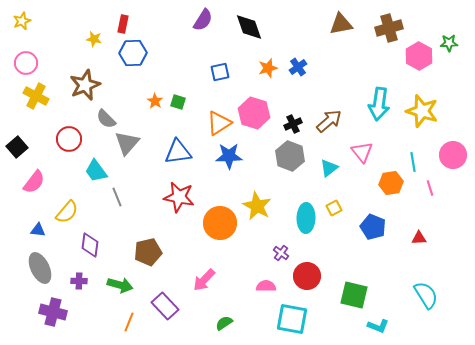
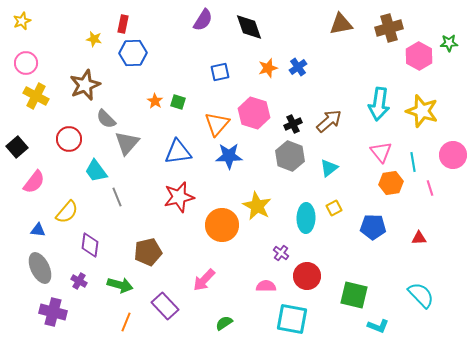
orange triangle at (219, 123): moved 2 px left, 1 px down; rotated 16 degrees counterclockwise
pink triangle at (362, 152): moved 19 px right
red star at (179, 197): rotated 24 degrees counterclockwise
orange circle at (220, 223): moved 2 px right, 2 px down
blue pentagon at (373, 227): rotated 20 degrees counterclockwise
purple cross at (79, 281): rotated 28 degrees clockwise
cyan semicircle at (426, 295): moved 5 px left; rotated 12 degrees counterclockwise
orange line at (129, 322): moved 3 px left
